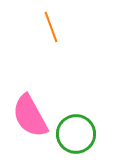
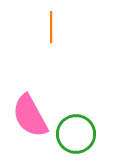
orange line: rotated 20 degrees clockwise
